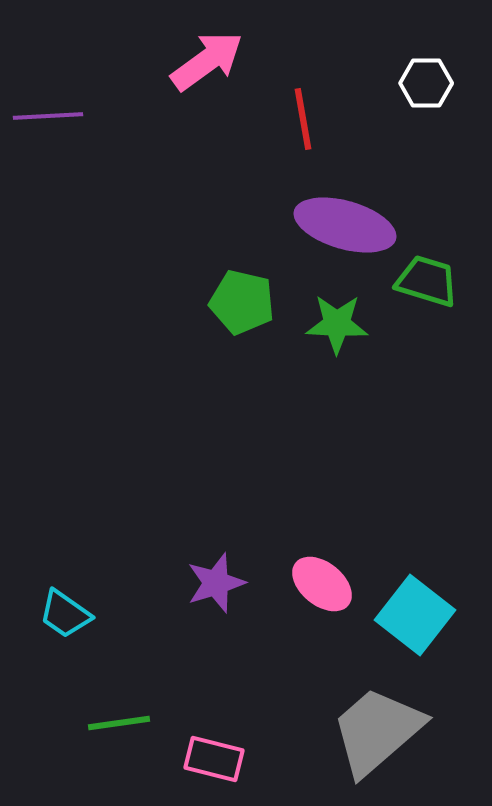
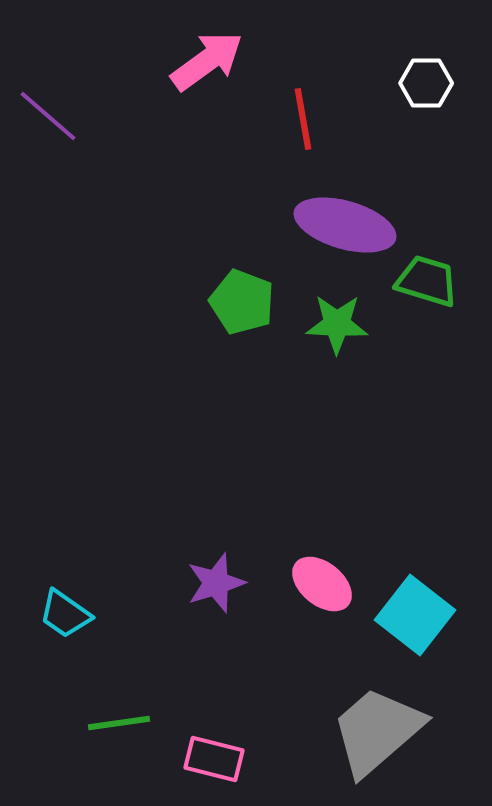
purple line: rotated 44 degrees clockwise
green pentagon: rotated 8 degrees clockwise
